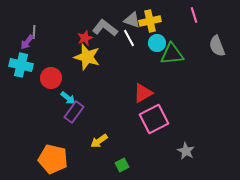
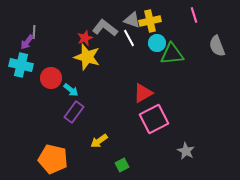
cyan arrow: moved 3 px right, 8 px up
